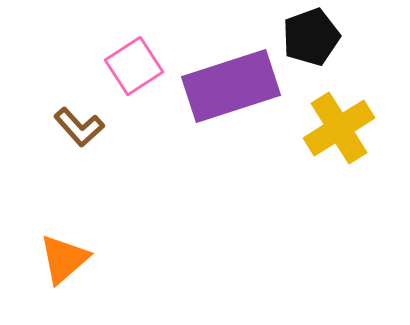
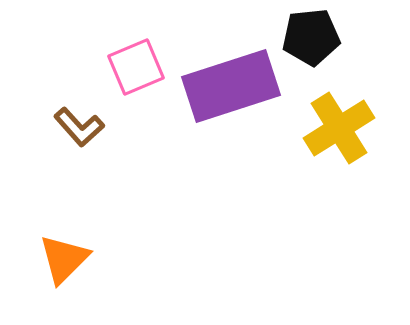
black pentagon: rotated 14 degrees clockwise
pink square: moved 2 px right, 1 px down; rotated 10 degrees clockwise
orange triangle: rotated 4 degrees counterclockwise
